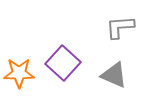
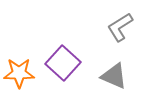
gray L-shape: rotated 28 degrees counterclockwise
gray triangle: moved 1 px down
